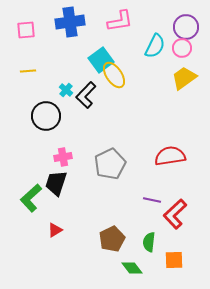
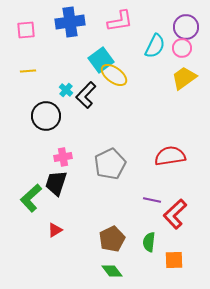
yellow ellipse: rotated 20 degrees counterclockwise
green diamond: moved 20 px left, 3 px down
